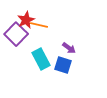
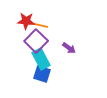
red star: moved 1 px down; rotated 30 degrees clockwise
purple square: moved 20 px right, 7 px down
blue square: moved 21 px left, 9 px down
